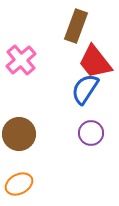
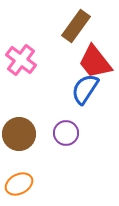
brown rectangle: rotated 16 degrees clockwise
pink cross: rotated 12 degrees counterclockwise
purple circle: moved 25 px left
